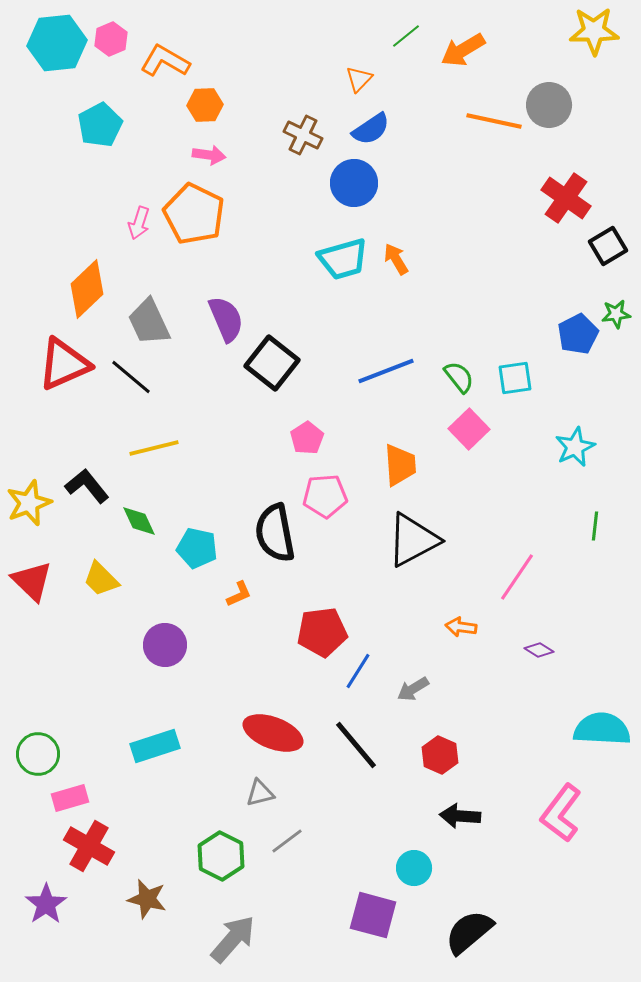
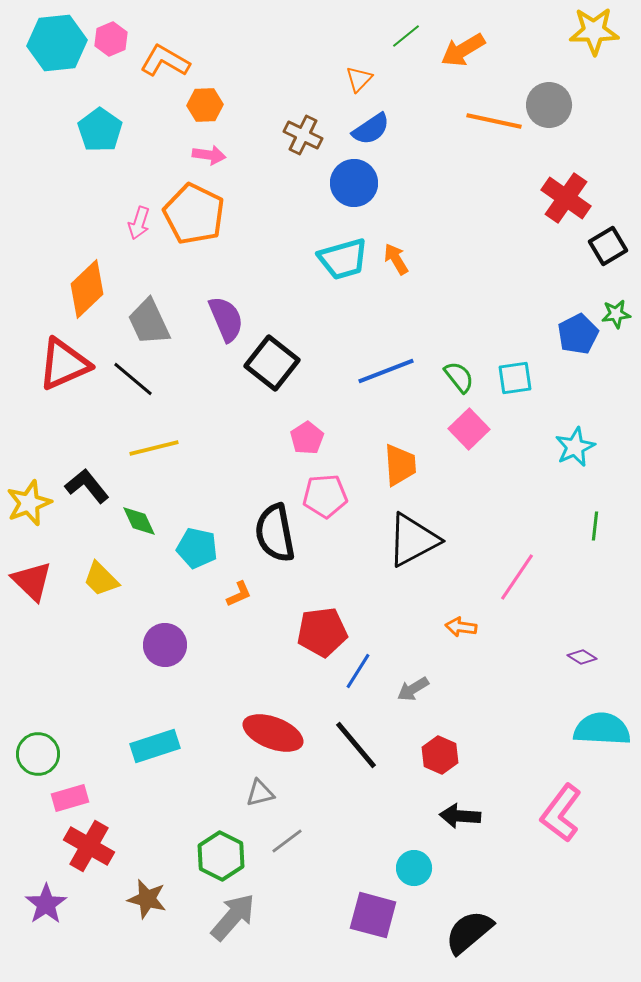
cyan pentagon at (100, 125): moved 5 px down; rotated 9 degrees counterclockwise
black line at (131, 377): moved 2 px right, 2 px down
purple diamond at (539, 650): moved 43 px right, 7 px down
gray arrow at (233, 939): moved 22 px up
